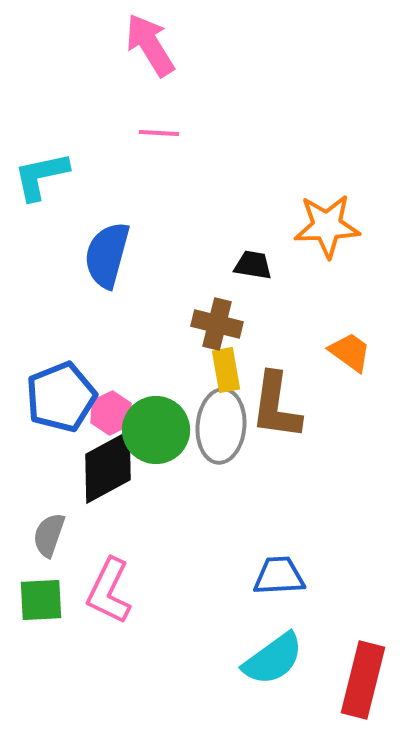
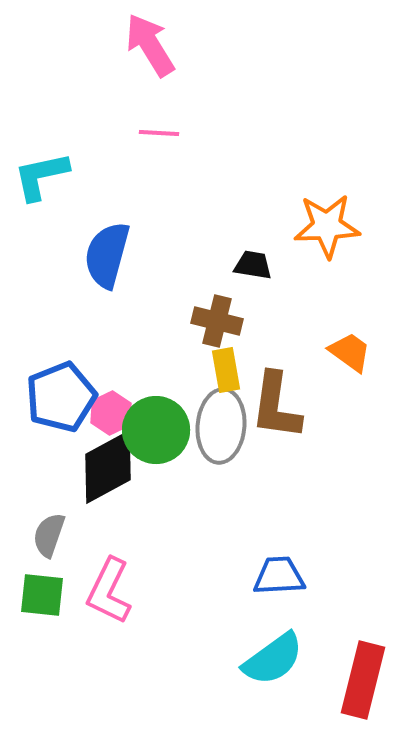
brown cross: moved 3 px up
green square: moved 1 px right, 5 px up; rotated 9 degrees clockwise
